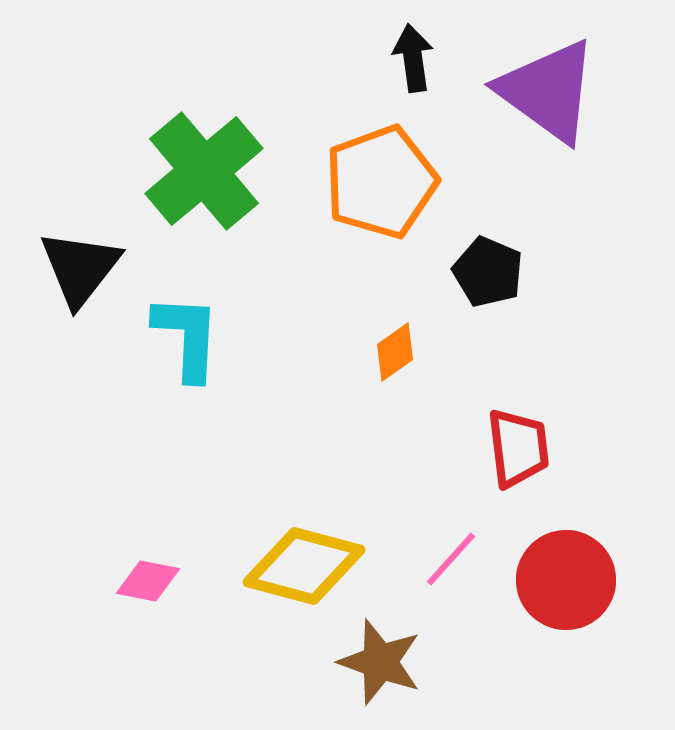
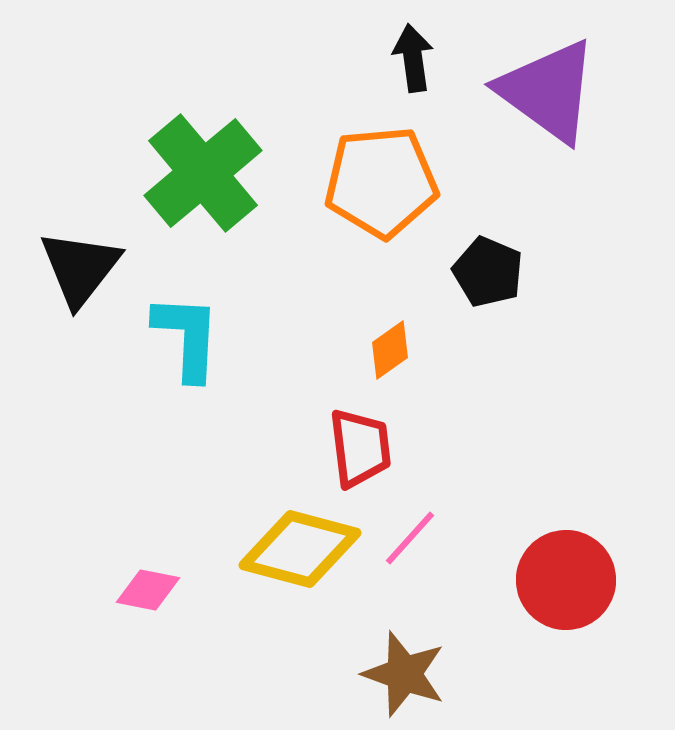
green cross: moved 1 px left, 2 px down
orange pentagon: rotated 15 degrees clockwise
orange diamond: moved 5 px left, 2 px up
red trapezoid: moved 158 px left
pink line: moved 41 px left, 21 px up
yellow diamond: moved 4 px left, 17 px up
pink diamond: moved 9 px down
brown star: moved 24 px right, 12 px down
